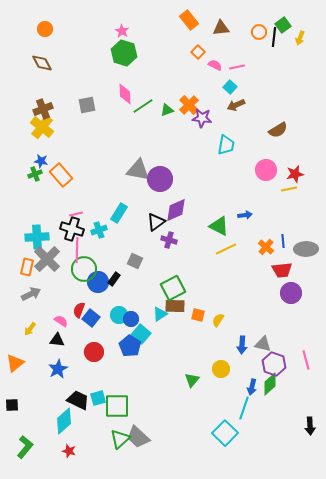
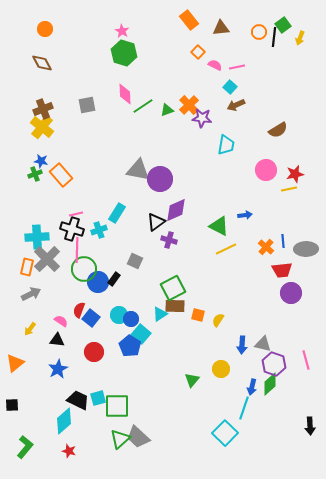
cyan rectangle at (119, 213): moved 2 px left
